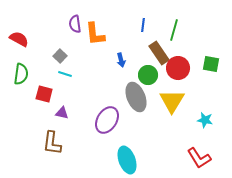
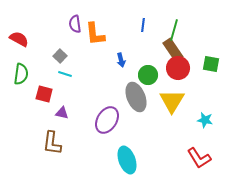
brown rectangle: moved 14 px right, 3 px up
